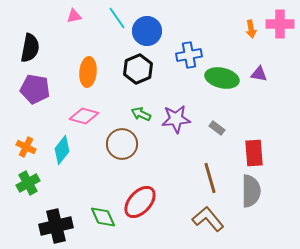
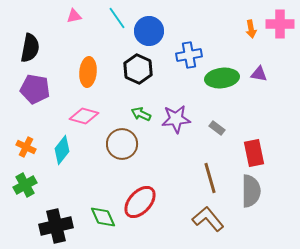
blue circle: moved 2 px right
black hexagon: rotated 12 degrees counterclockwise
green ellipse: rotated 20 degrees counterclockwise
red rectangle: rotated 8 degrees counterclockwise
green cross: moved 3 px left, 2 px down
